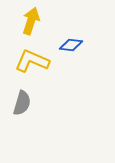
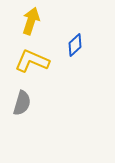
blue diamond: moved 4 px right; rotated 50 degrees counterclockwise
